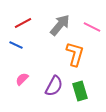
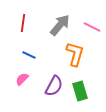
red line: rotated 54 degrees counterclockwise
blue line: moved 13 px right, 10 px down
